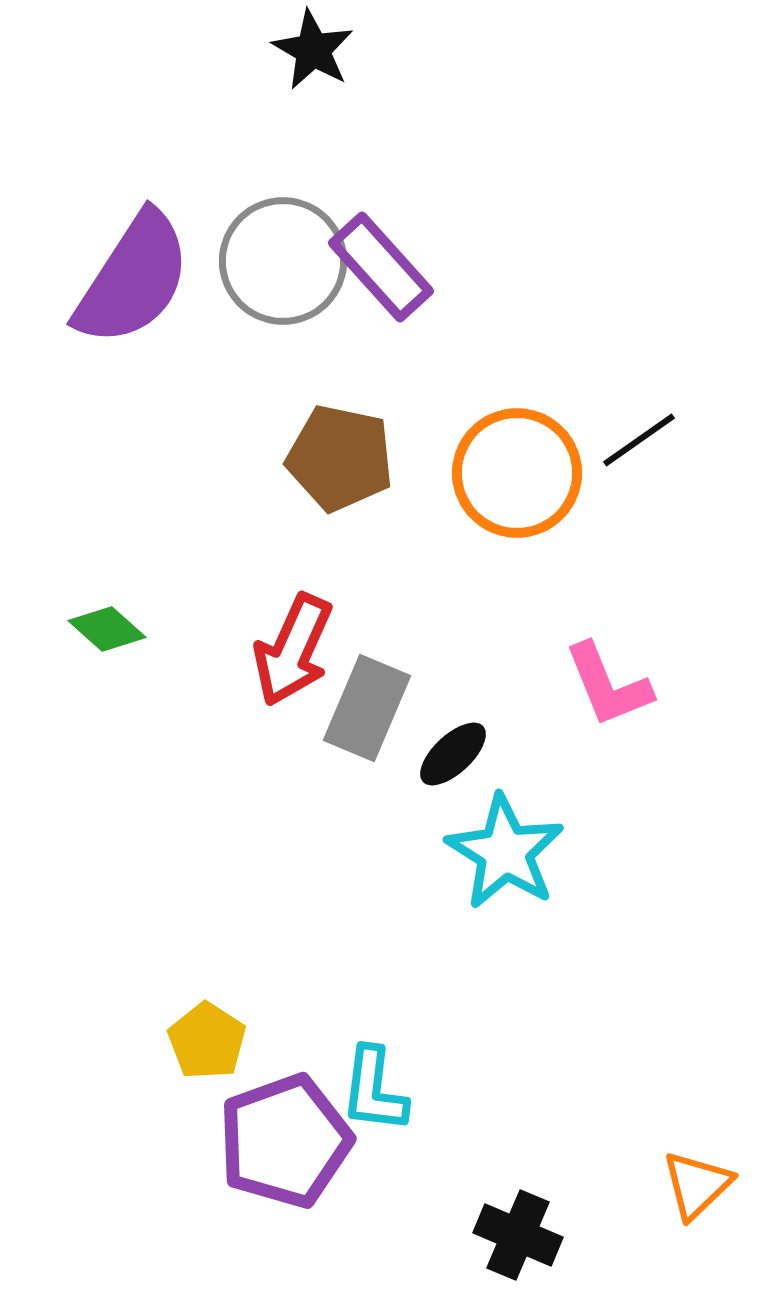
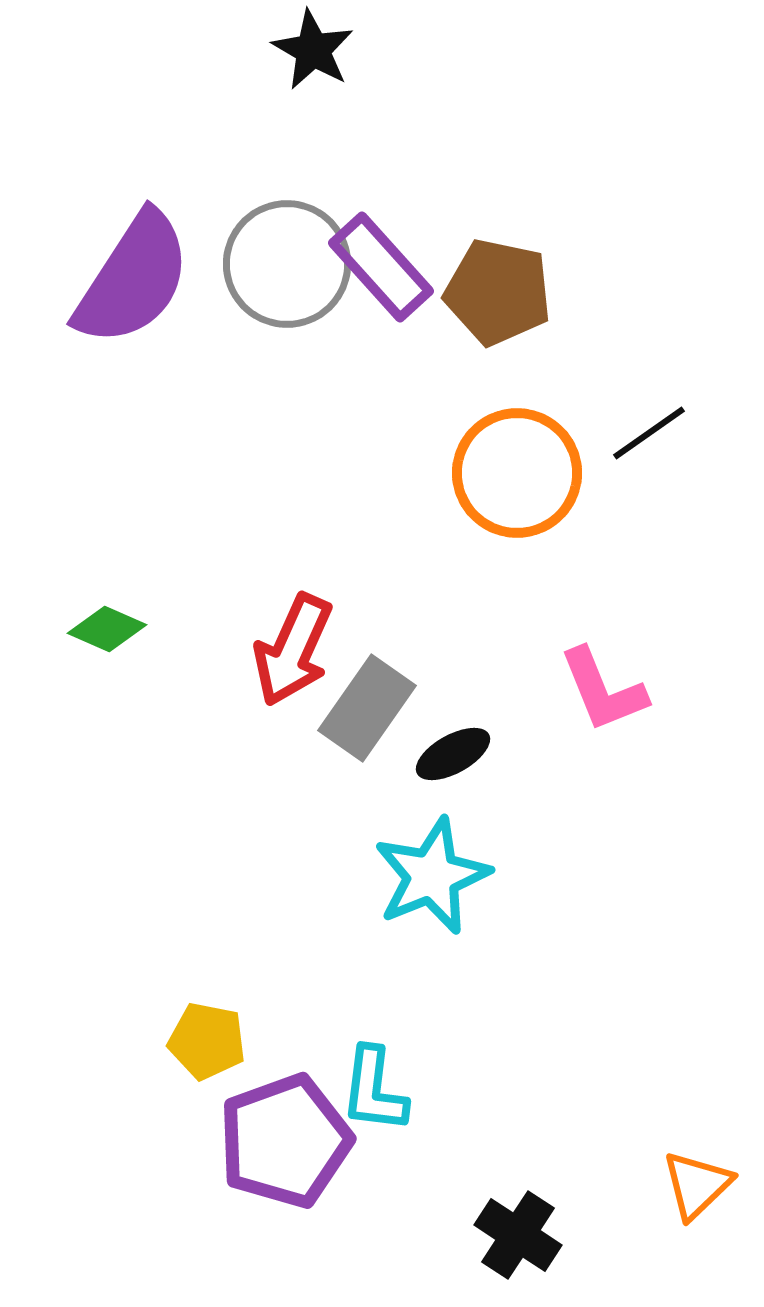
gray circle: moved 4 px right, 3 px down
black line: moved 10 px right, 7 px up
brown pentagon: moved 158 px right, 166 px up
green diamond: rotated 18 degrees counterclockwise
pink L-shape: moved 5 px left, 5 px down
gray rectangle: rotated 12 degrees clockwise
black ellipse: rotated 14 degrees clockwise
cyan star: moved 73 px left, 24 px down; rotated 18 degrees clockwise
yellow pentagon: rotated 22 degrees counterclockwise
black cross: rotated 10 degrees clockwise
